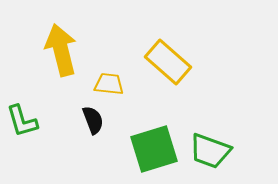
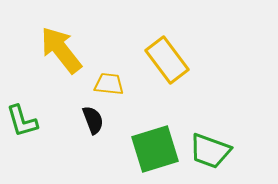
yellow arrow: rotated 24 degrees counterclockwise
yellow rectangle: moved 1 px left, 2 px up; rotated 12 degrees clockwise
green square: moved 1 px right
